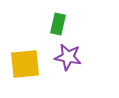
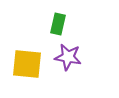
yellow square: moved 2 px right; rotated 12 degrees clockwise
